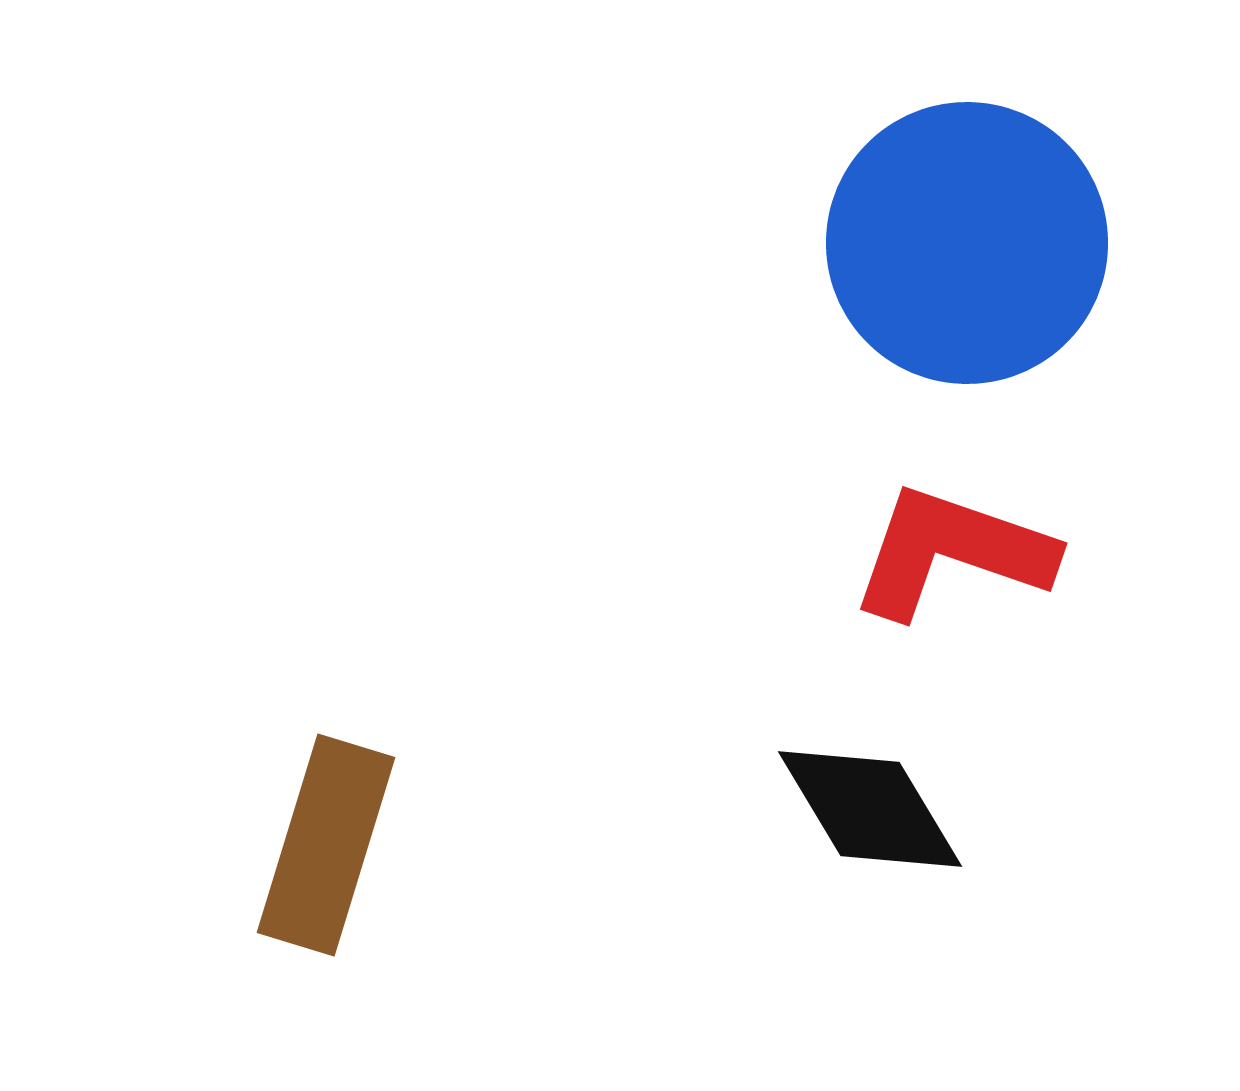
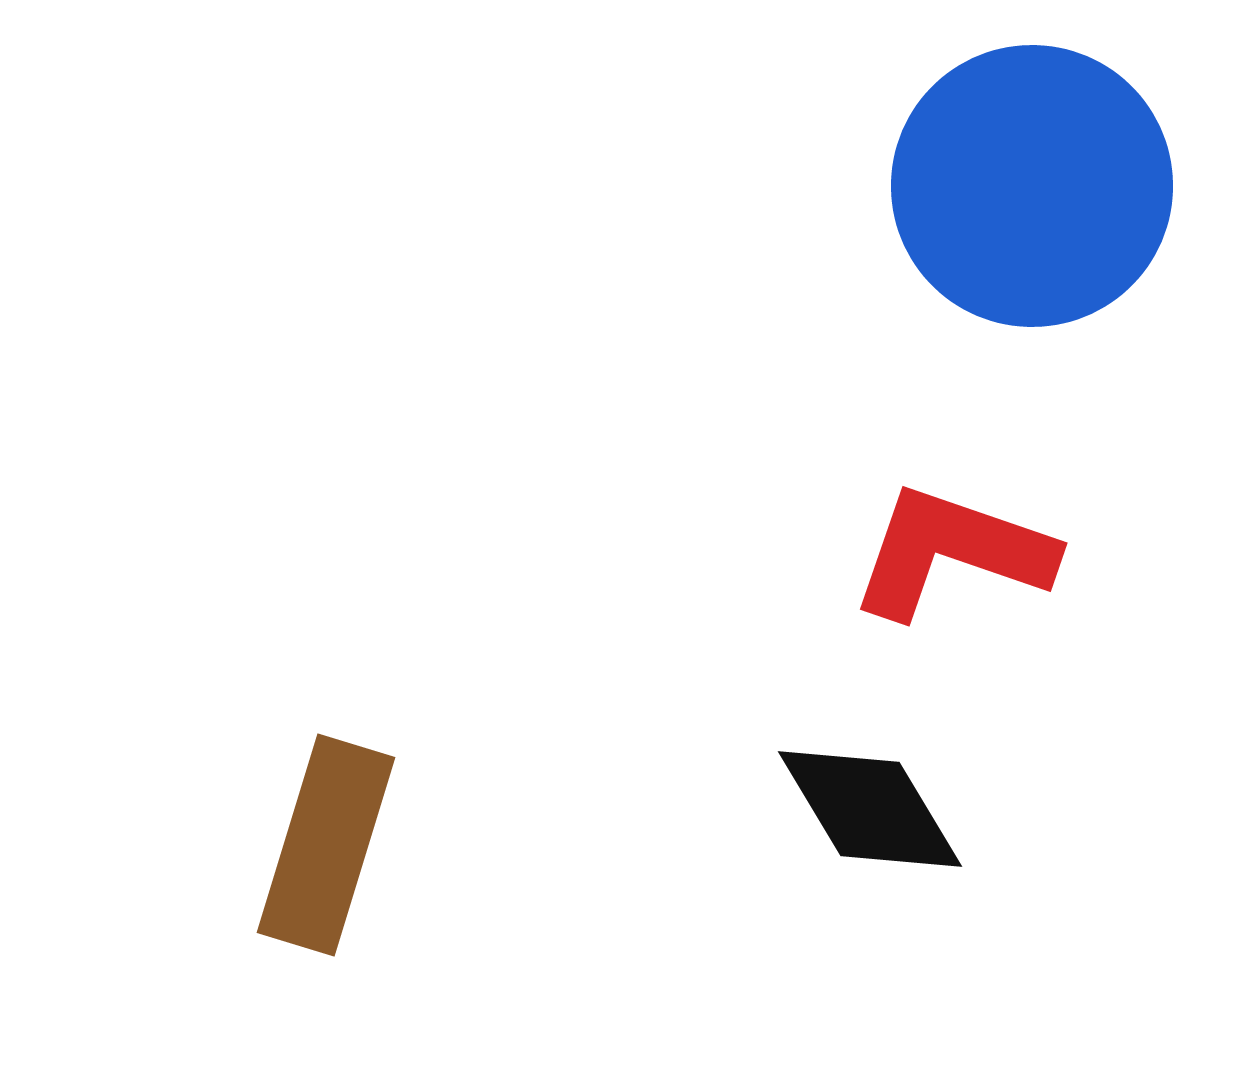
blue circle: moved 65 px right, 57 px up
